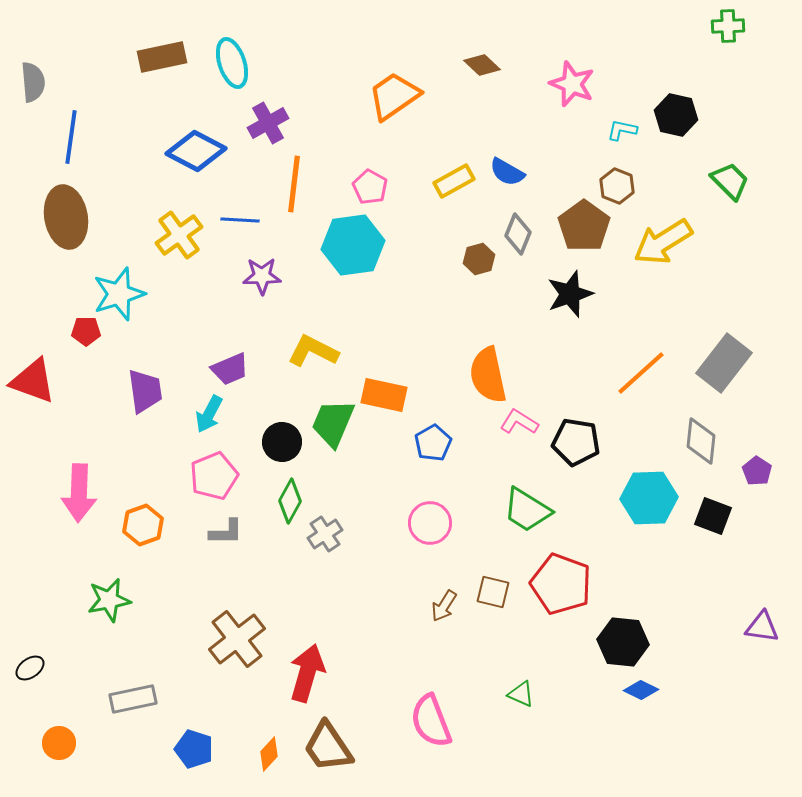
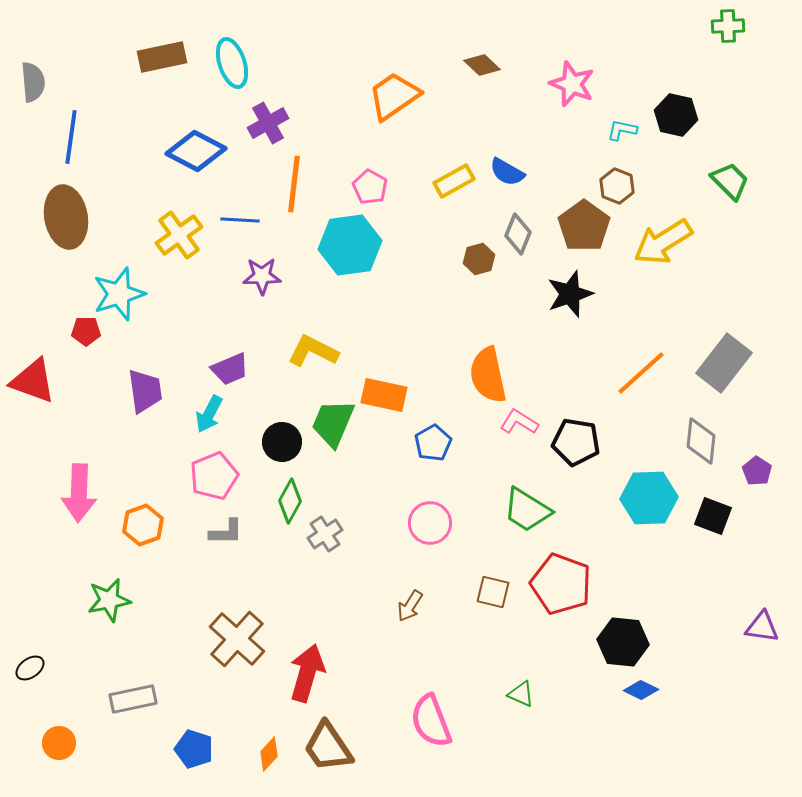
cyan hexagon at (353, 245): moved 3 px left
brown arrow at (444, 606): moved 34 px left
brown cross at (237, 639): rotated 10 degrees counterclockwise
